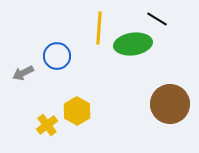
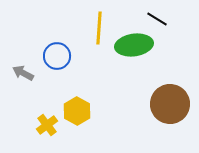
green ellipse: moved 1 px right, 1 px down
gray arrow: rotated 55 degrees clockwise
